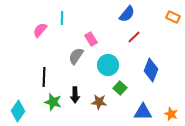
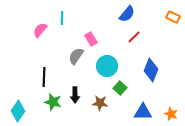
cyan circle: moved 1 px left, 1 px down
brown star: moved 1 px right, 1 px down
